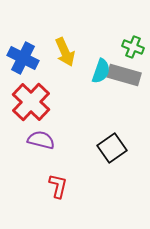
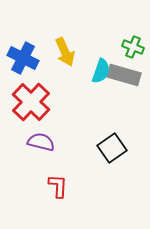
purple semicircle: moved 2 px down
red L-shape: rotated 10 degrees counterclockwise
